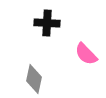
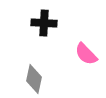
black cross: moved 3 px left
